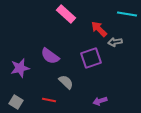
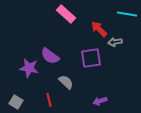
purple square: rotated 10 degrees clockwise
purple star: moved 9 px right; rotated 24 degrees clockwise
red line: rotated 64 degrees clockwise
